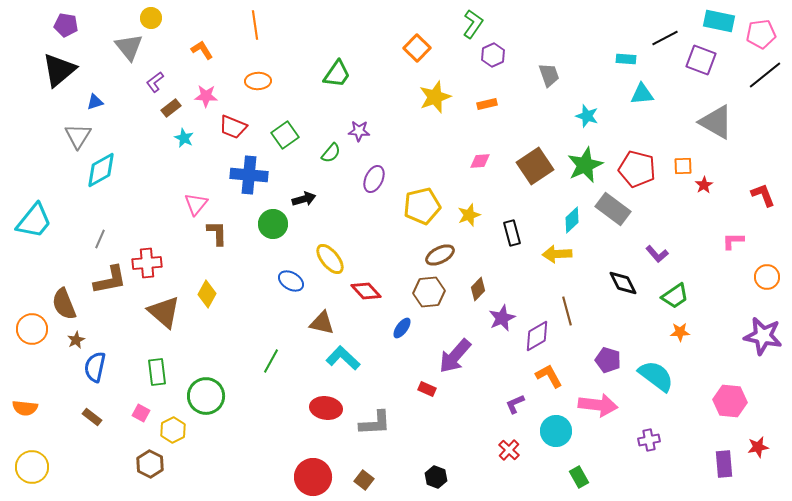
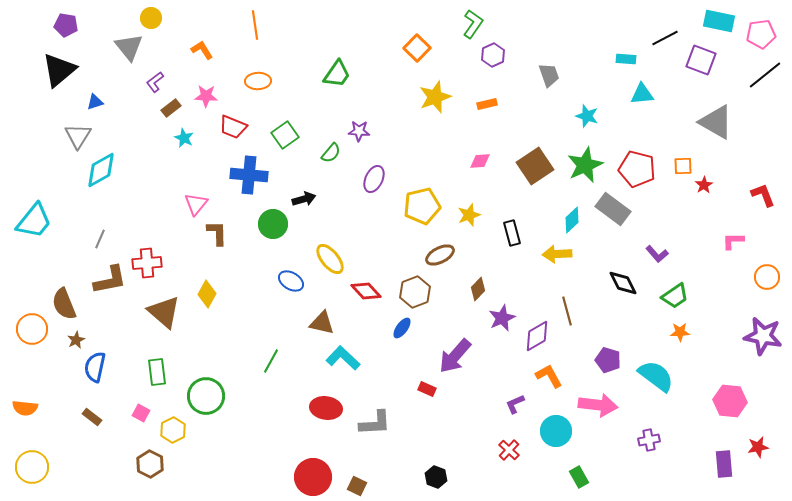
brown hexagon at (429, 292): moved 14 px left; rotated 16 degrees counterclockwise
brown square at (364, 480): moved 7 px left, 6 px down; rotated 12 degrees counterclockwise
